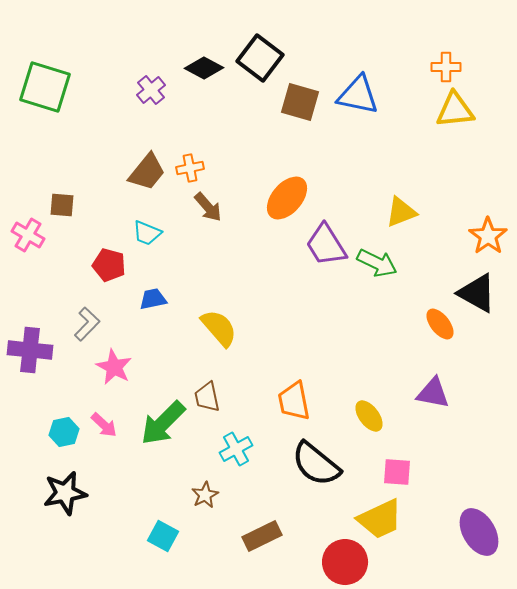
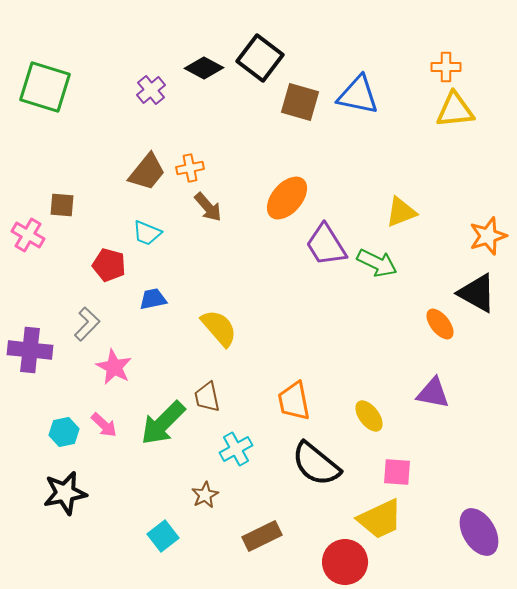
orange star at (488, 236): rotated 18 degrees clockwise
cyan square at (163, 536): rotated 24 degrees clockwise
